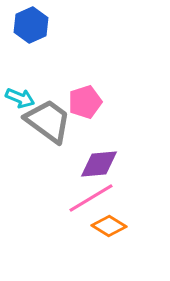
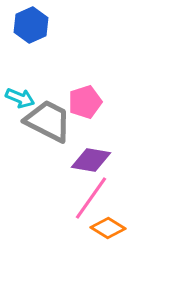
gray trapezoid: rotated 9 degrees counterclockwise
purple diamond: moved 8 px left, 4 px up; rotated 15 degrees clockwise
pink line: rotated 24 degrees counterclockwise
orange diamond: moved 1 px left, 2 px down
